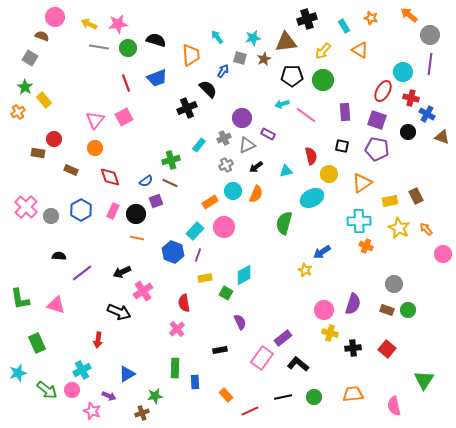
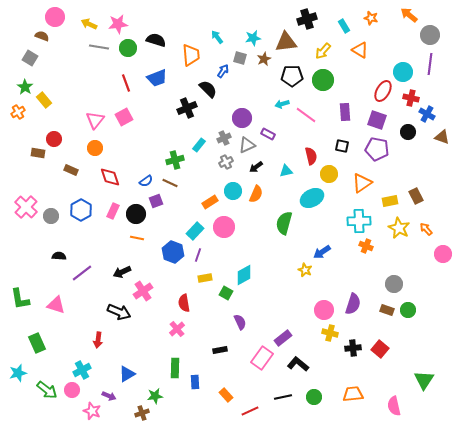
green cross at (171, 160): moved 4 px right
gray cross at (226, 165): moved 3 px up
red square at (387, 349): moved 7 px left
